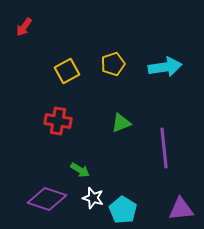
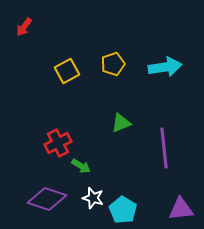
red cross: moved 22 px down; rotated 36 degrees counterclockwise
green arrow: moved 1 px right, 4 px up
